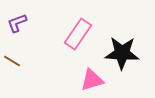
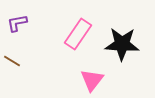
purple L-shape: rotated 10 degrees clockwise
black star: moved 9 px up
pink triangle: rotated 35 degrees counterclockwise
